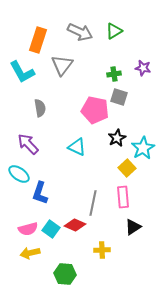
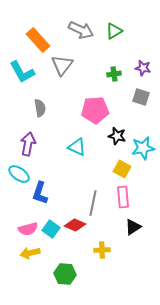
gray arrow: moved 1 px right, 2 px up
orange rectangle: rotated 60 degrees counterclockwise
gray square: moved 22 px right
pink pentagon: rotated 16 degrees counterclockwise
black star: moved 2 px up; rotated 30 degrees counterclockwise
purple arrow: rotated 55 degrees clockwise
cyan star: rotated 20 degrees clockwise
yellow square: moved 5 px left, 1 px down; rotated 18 degrees counterclockwise
